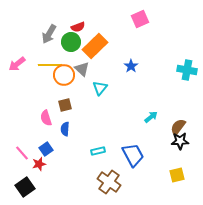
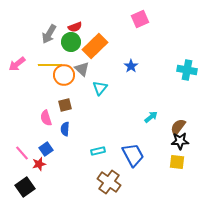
red semicircle: moved 3 px left
yellow square: moved 13 px up; rotated 21 degrees clockwise
